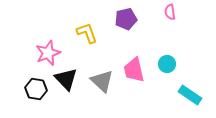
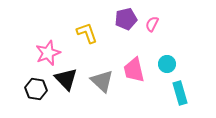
pink semicircle: moved 18 px left, 12 px down; rotated 35 degrees clockwise
cyan rectangle: moved 10 px left, 2 px up; rotated 40 degrees clockwise
